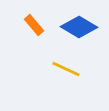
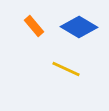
orange rectangle: moved 1 px down
